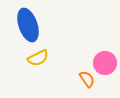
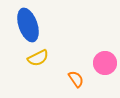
orange semicircle: moved 11 px left
